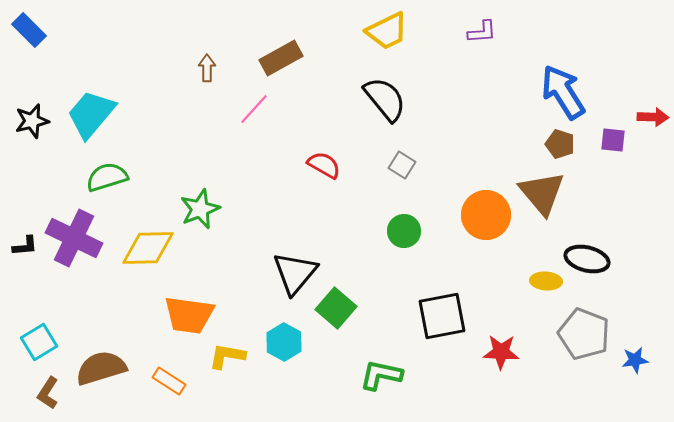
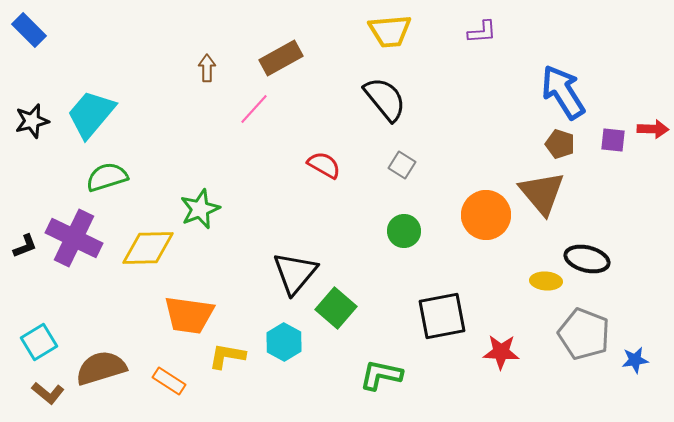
yellow trapezoid: moved 3 px right; rotated 21 degrees clockwise
red arrow: moved 12 px down
black L-shape: rotated 16 degrees counterclockwise
brown L-shape: rotated 84 degrees counterclockwise
